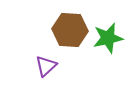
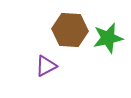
purple triangle: rotated 15 degrees clockwise
